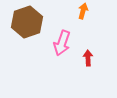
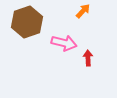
orange arrow: rotated 28 degrees clockwise
pink arrow: moved 2 px right; rotated 95 degrees counterclockwise
